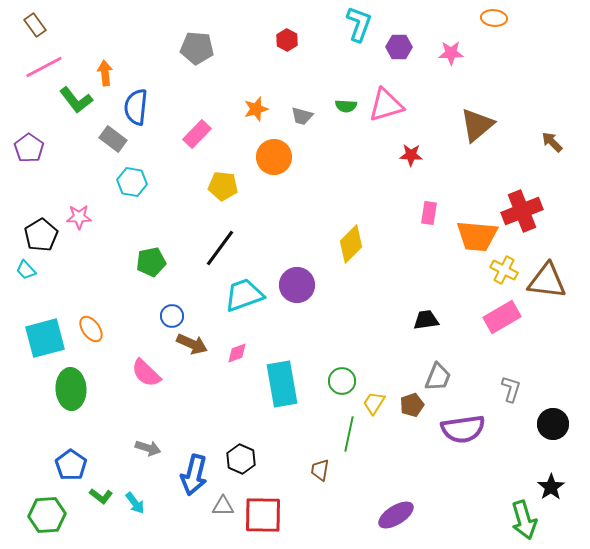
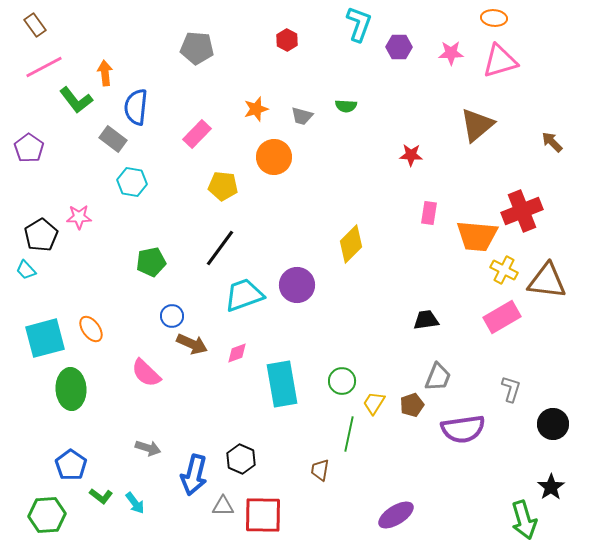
pink triangle at (386, 105): moved 114 px right, 44 px up
